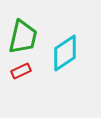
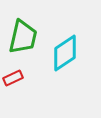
red rectangle: moved 8 px left, 7 px down
